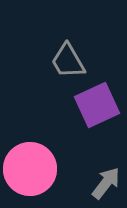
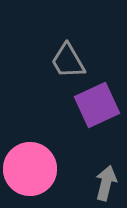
gray arrow: rotated 24 degrees counterclockwise
